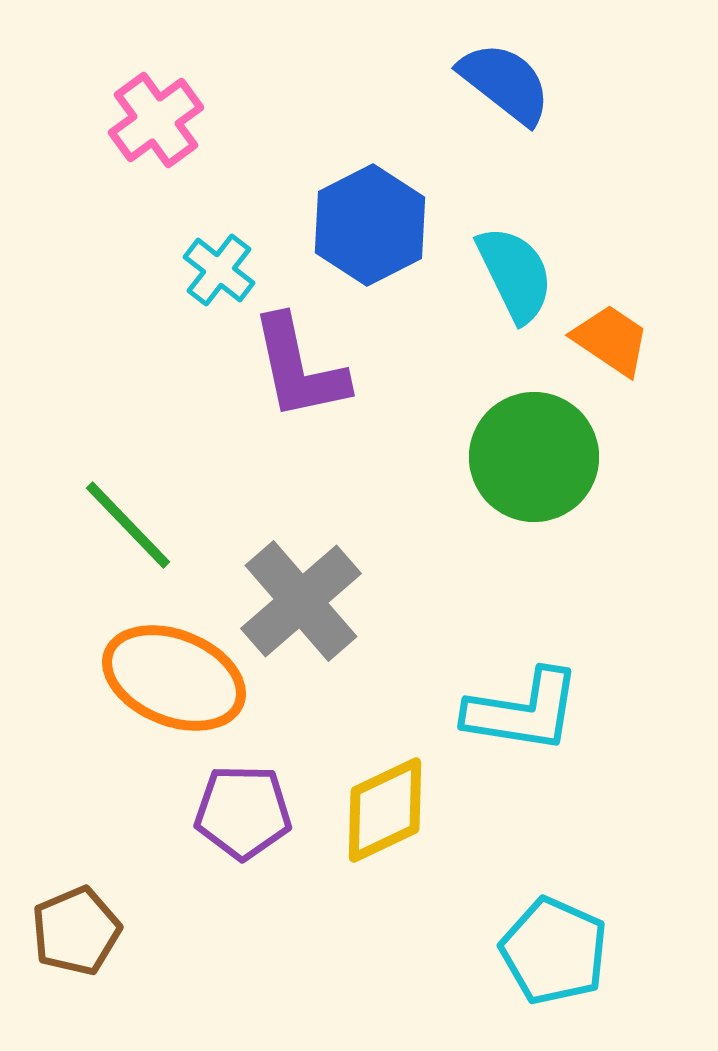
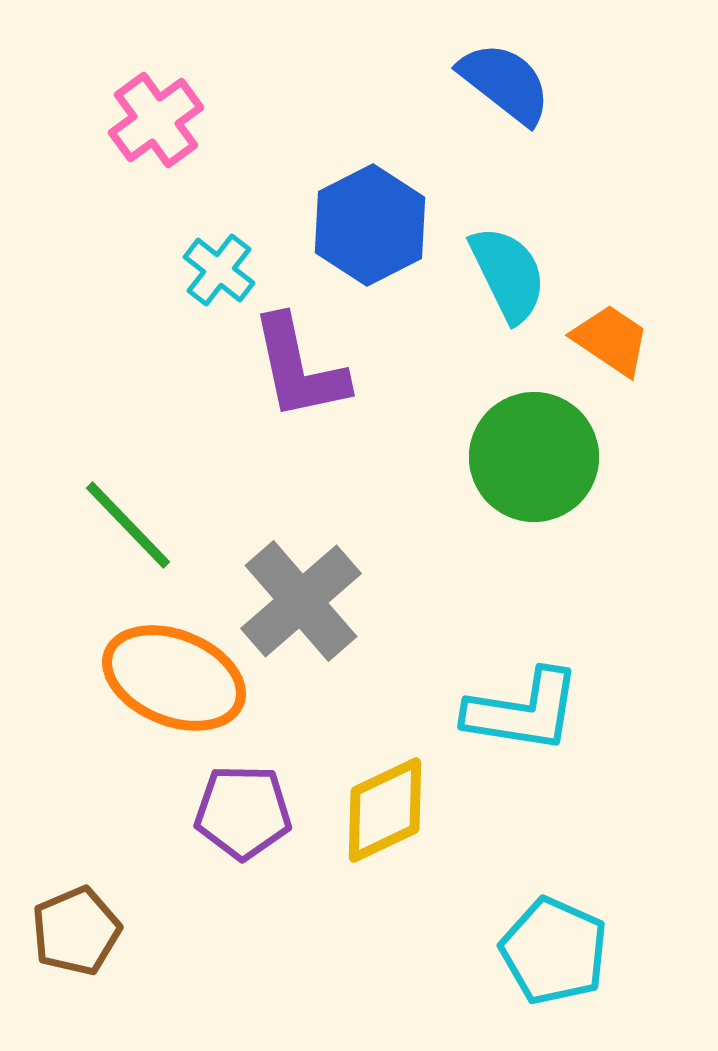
cyan semicircle: moved 7 px left
